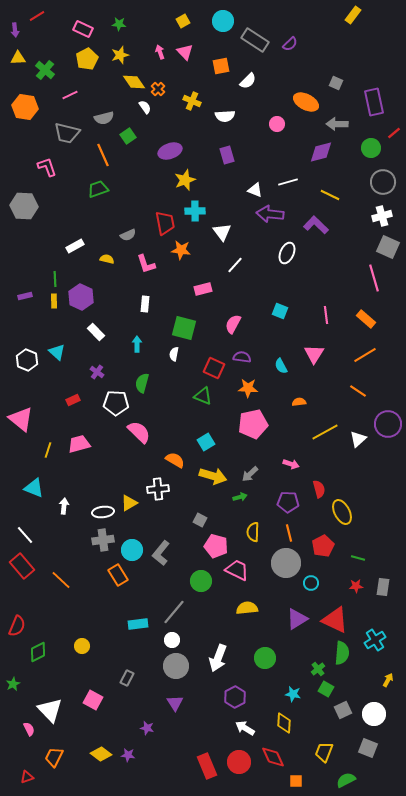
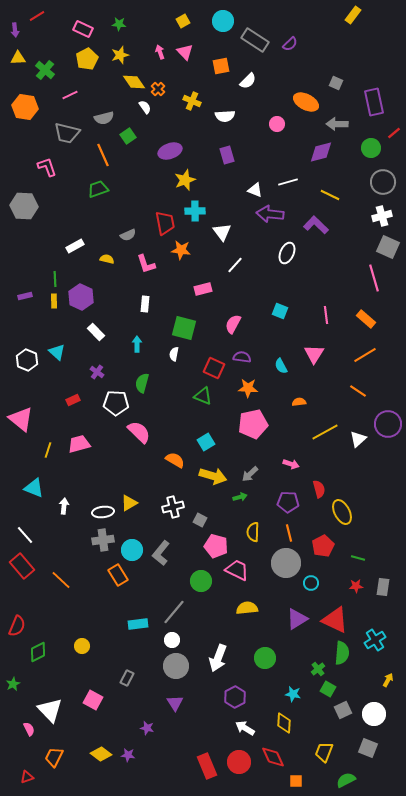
white cross at (158, 489): moved 15 px right, 18 px down; rotated 10 degrees counterclockwise
green square at (326, 689): moved 2 px right
